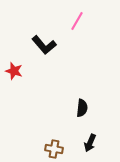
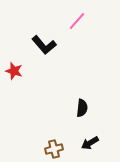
pink line: rotated 12 degrees clockwise
black arrow: rotated 36 degrees clockwise
brown cross: rotated 24 degrees counterclockwise
